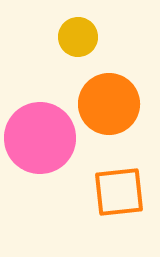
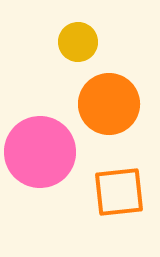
yellow circle: moved 5 px down
pink circle: moved 14 px down
